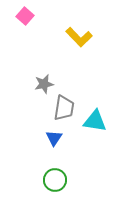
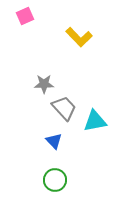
pink square: rotated 24 degrees clockwise
gray star: rotated 12 degrees clockwise
gray trapezoid: rotated 52 degrees counterclockwise
cyan triangle: rotated 20 degrees counterclockwise
blue triangle: moved 3 px down; rotated 18 degrees counterclockwise
